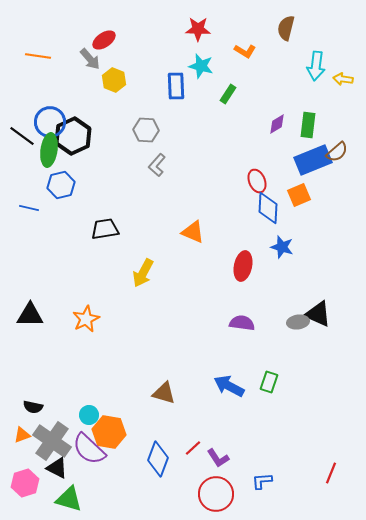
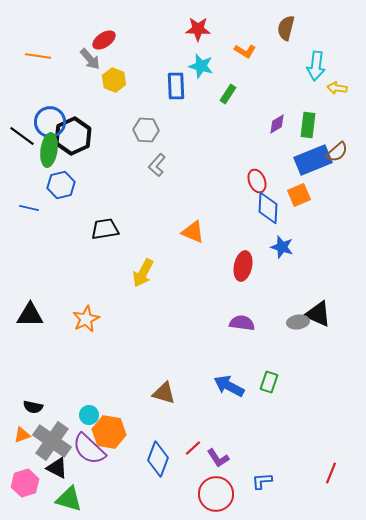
yellow arrow at (343, 79): moved 6 px left, 9 px down
